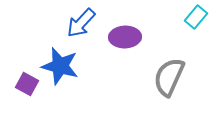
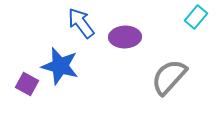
blue arrow: rotated 100 degrees clockwise
gray semicircle: rotated 18 degrees clockwise
